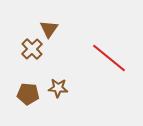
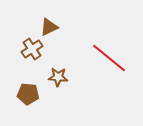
brown triangle: moved 2 px up; rotated 30 degrees clockwise
brown cross: rotated 10 degrees clockwise
brown star: moved 11 px up
